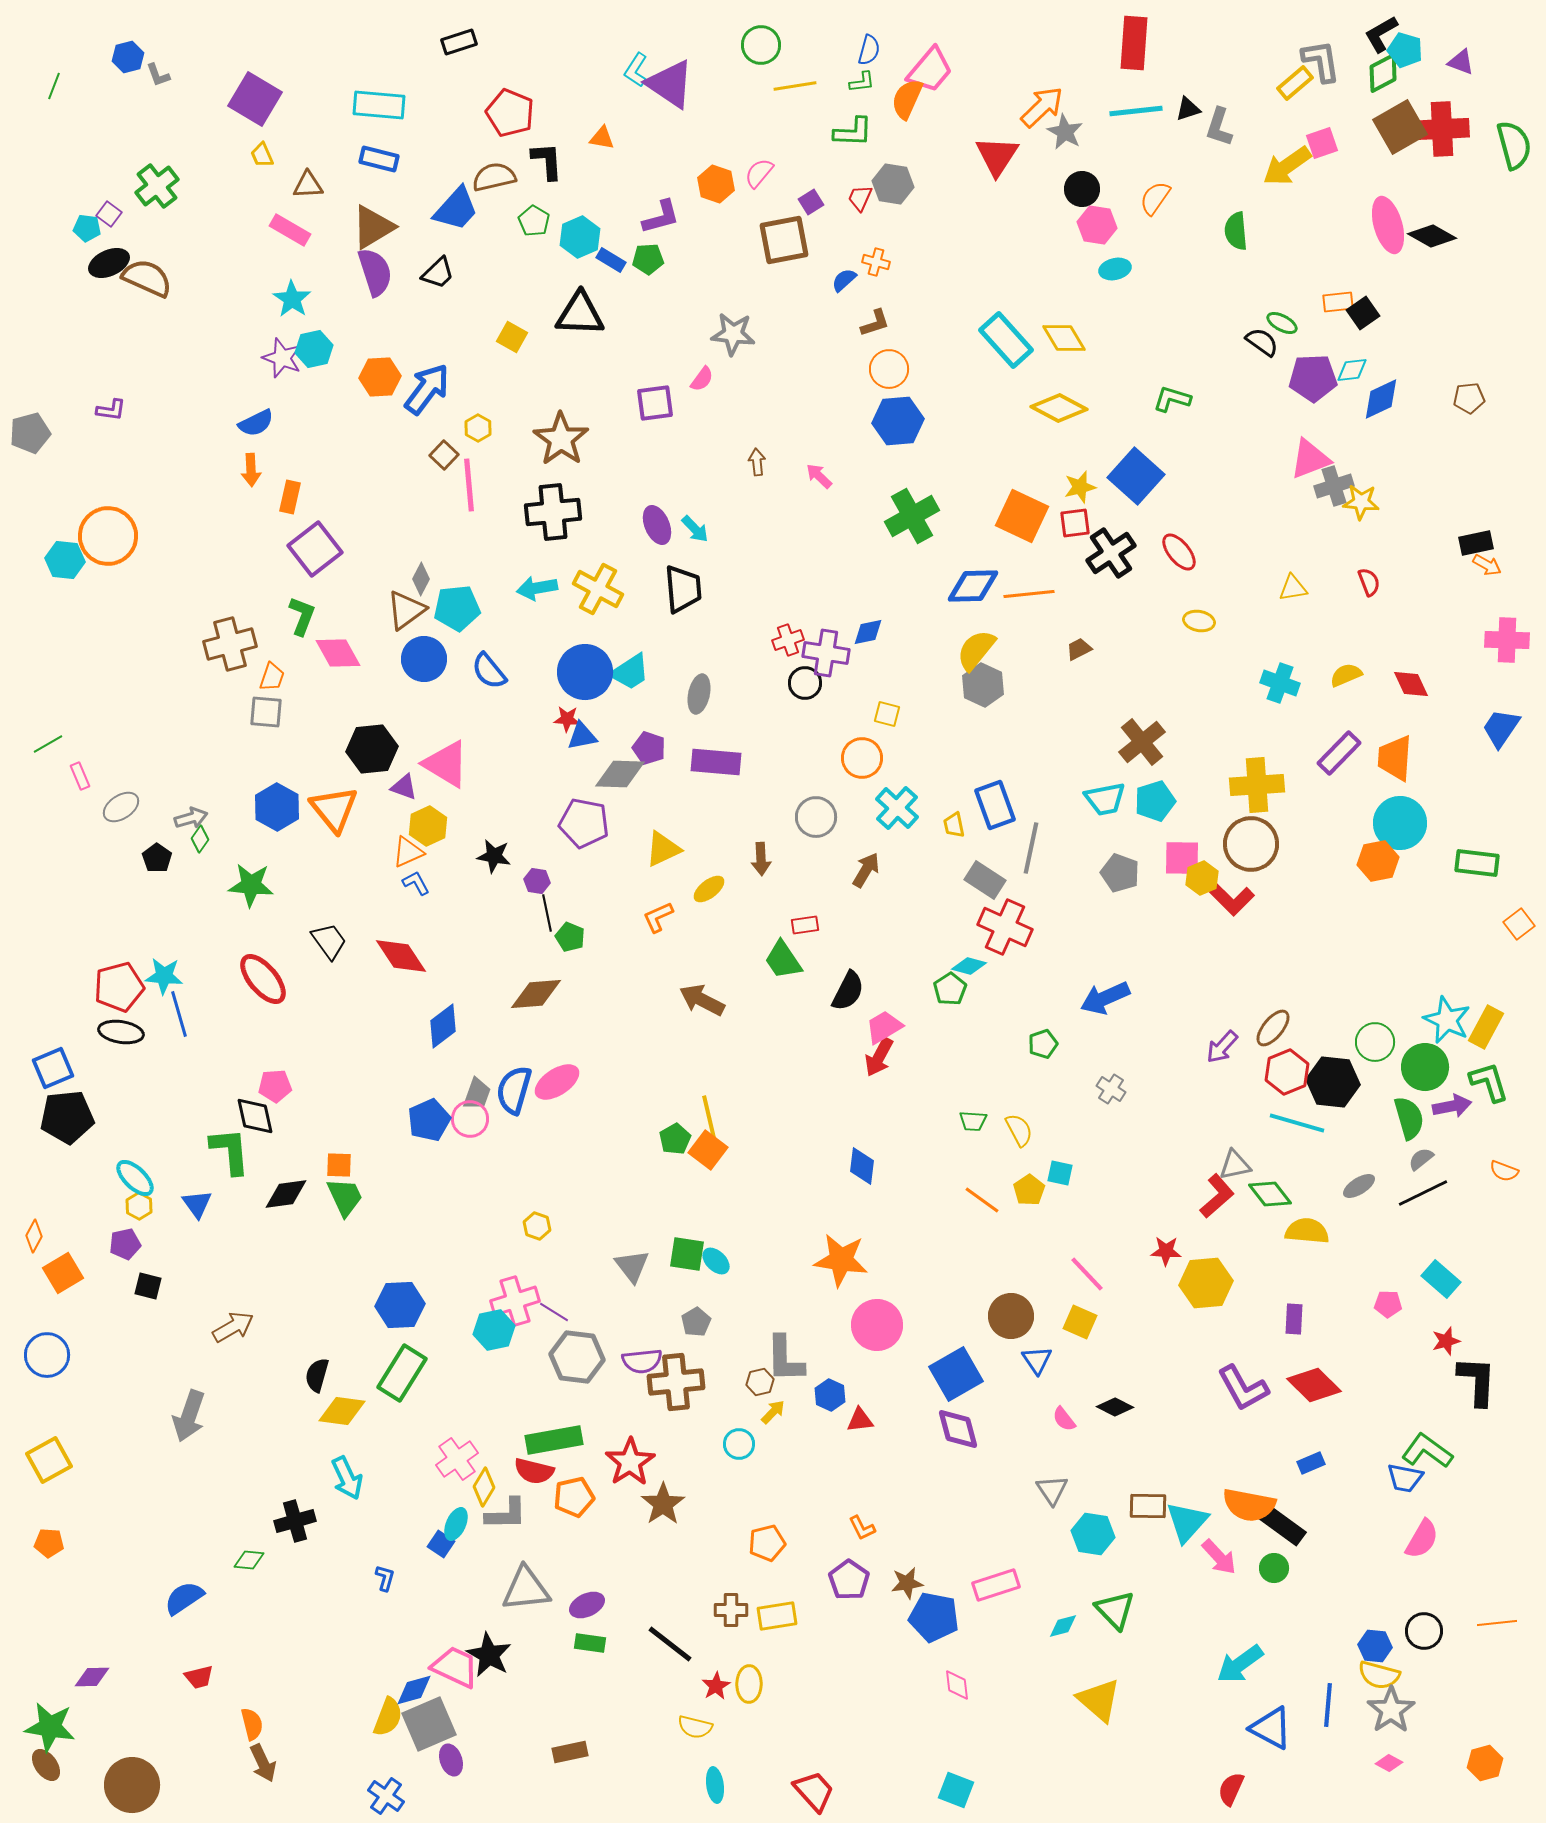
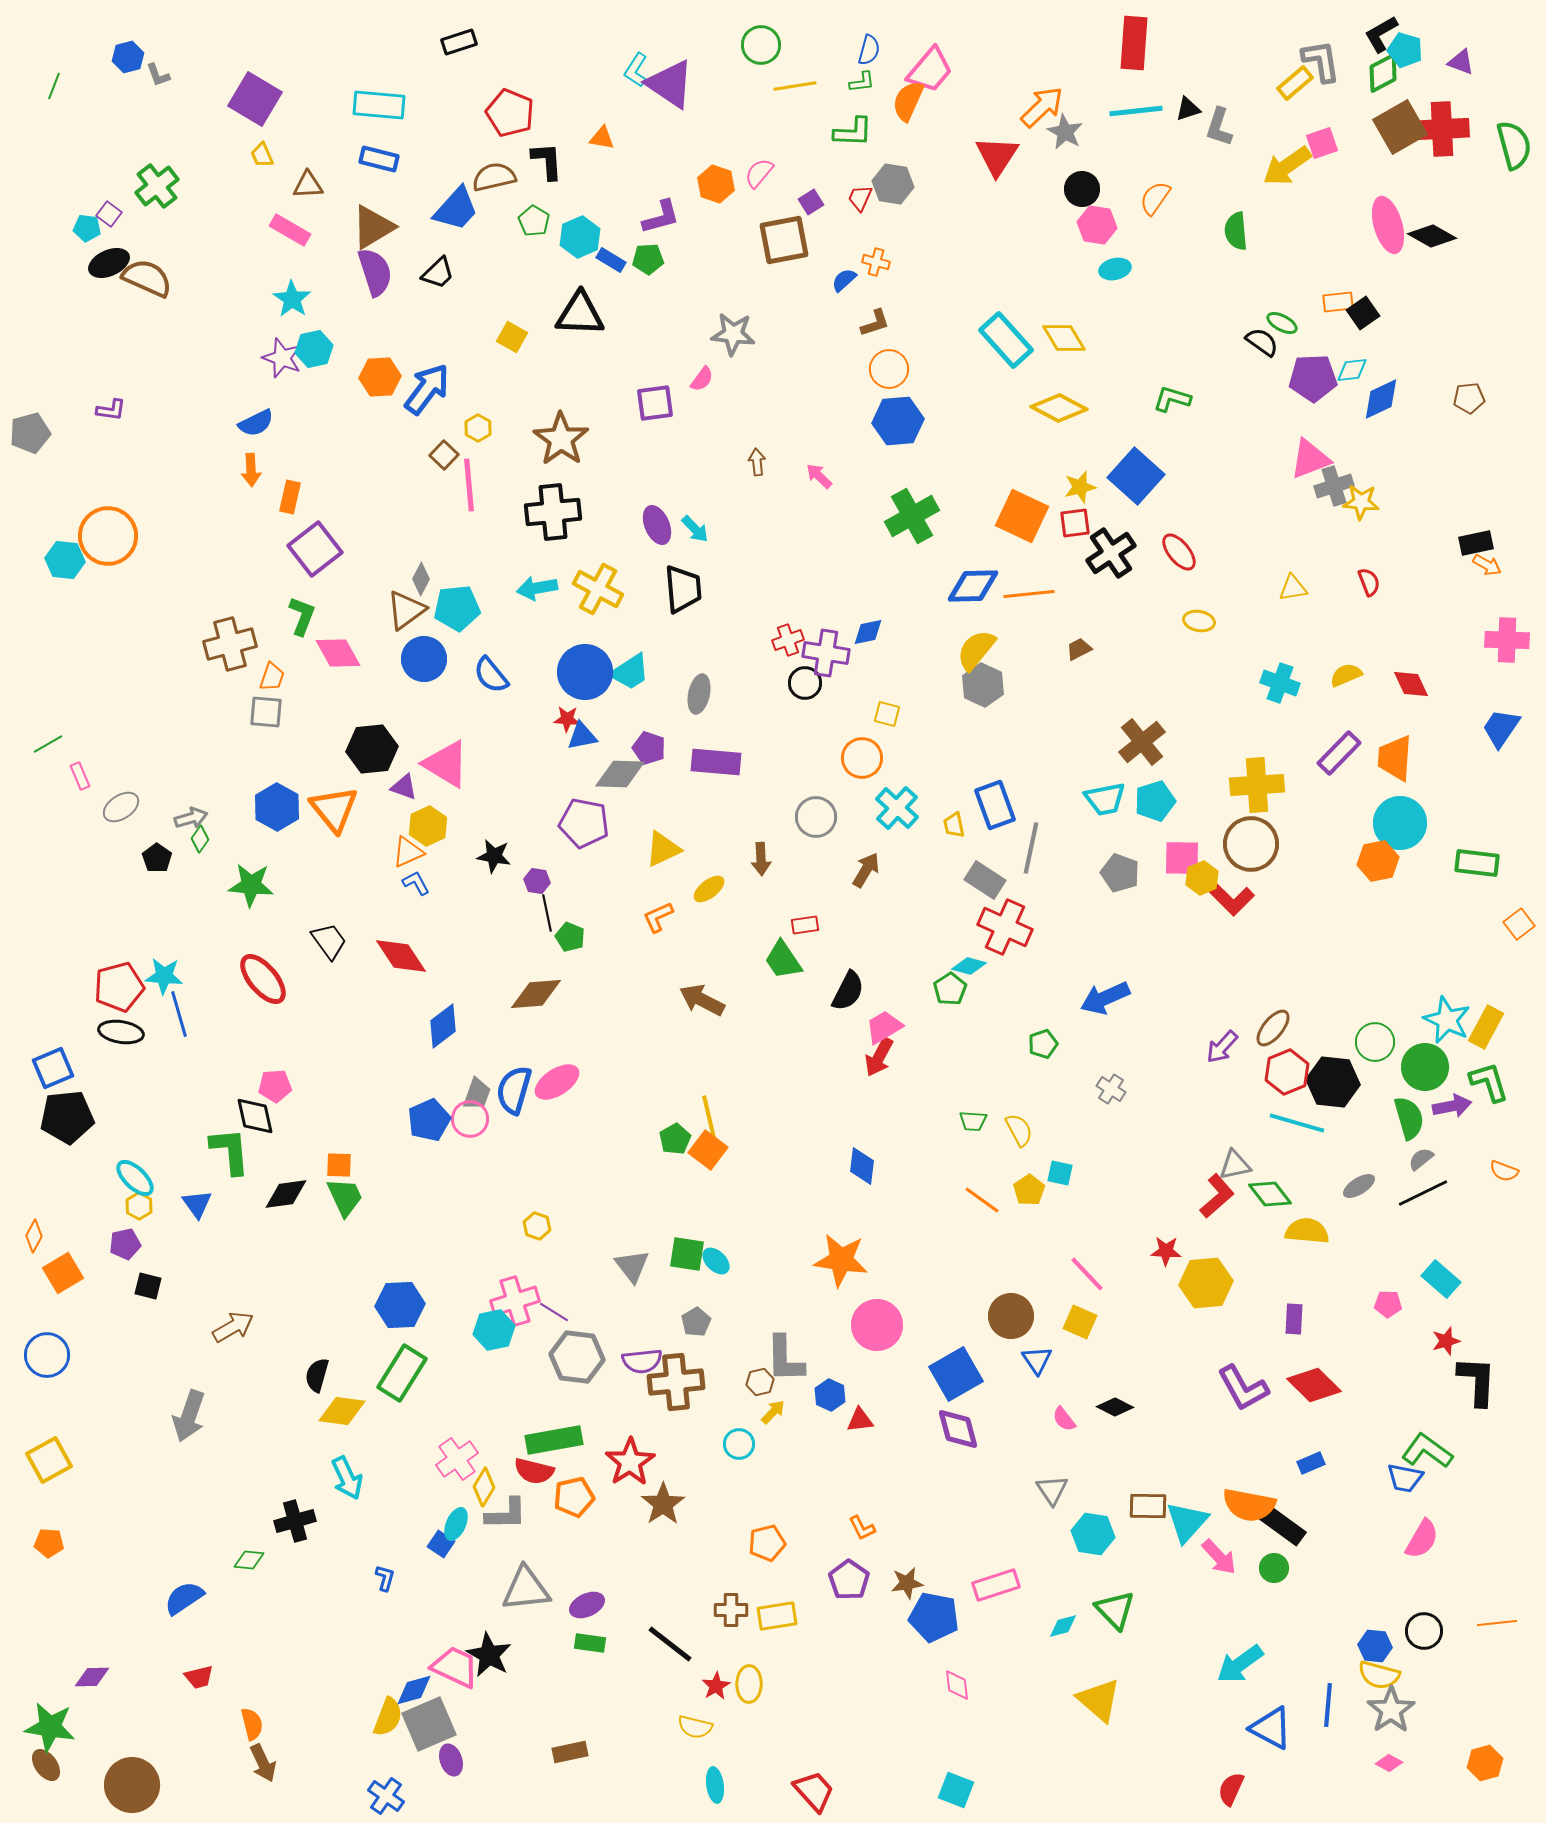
orange semicircle at (907, 99): moved 1 px right, 2 px down
blue semicircle at (489, 671): moved 2 px right, 4 px down
